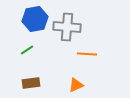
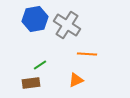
gray cross: moved 2 px up; rotated 28 degrees clockwise
green line: moved 13 px right, 15 px down
orange triangle: moved 5 px up
